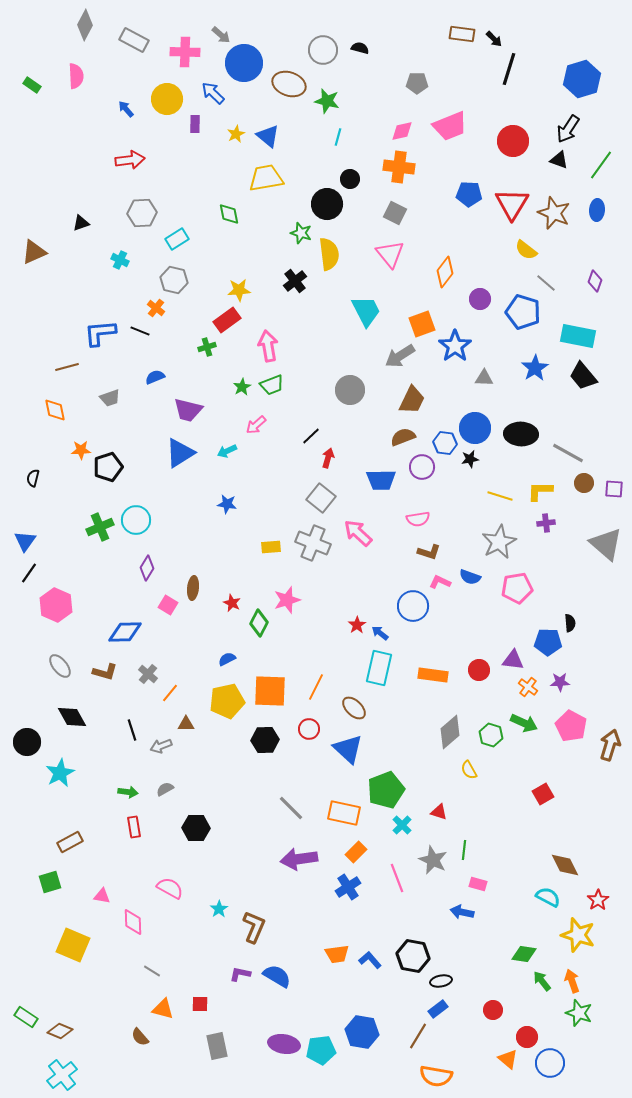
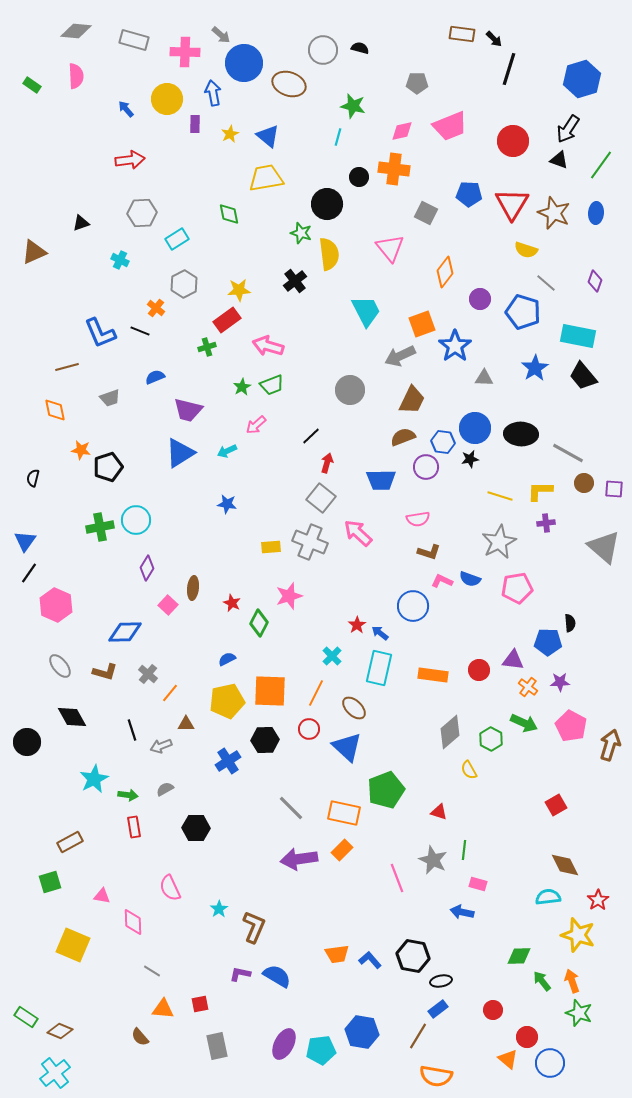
gray diamond at (85, 25): moved 9 px left, 6 px down; rotated 68 degrees clockwise
gray rectangle at (134, 40): rotated 12 degrees counterclockwise
blue arrow at (213, 93): rotated 35 degrees clockwise
green star at (327, 101): moved 26 px right, 5 px down
yellow star at (236, 134): moved 6 px left
orange cross at (399, 167): moved 5 px left, 2 px down
black circle at (350, 179): moved 9 px right, 2 px up
blue ellipse at (597, 210): moved 1 px left, 3 px down
gray square at (395, 213): moved 31 px right
yellow semicircle at (526, 250): rotated 20 degrees counterclockwise
pink triangle at (390, 254): moved 6 px up
gray hexagon at (174, 280): moved 10 px right, 4 px down; rotated 20 degrees clockwise
blue L-shape at (100, 333): rotated 108 degrees counterclockwise
pink arrow at (268, 346): rotated 64 degrees counterclockwise
gray arrow at (400, 356): rotated 8 degrees clockwise
blue hexagon at (445, 443): moved 2 px left, 1 px up
orange star at (81, 450): rotated 12 degrees clockwise
red arrow at (328, 458): moved 1 px left, 5 px down
purple circle at (422, 467): moved 4 px right
green cross at (100, 527): rotated 12 degrees clockwise
gray cross at (313, 543): moved 3 px left, 1 px up
gray triangle at (606, 544): moved 2 px left, 3 px down
blue semicircle at (470, 577): moved 2 px down
pink L-shape at (440, 582): moved 2 px right, 1 px up
pink star at (287, 600): moved 2 px right, 4 px up
pink square at (168, 605): rotated 12 degrees clockwise
orange line at (316, 687): moved 6 px down
green hexagon at (491, 735): moved 4 px down; rotated 10 degrees clockwise
blue triangle at (348, 749): moved 1 px left, 2 px up
cyan star at (60, 773): moved 34 px right, 6 px down
green arrow at (128, 792): moved 3 px down
red square at (543, 794): moved 13 px right, 11 px down
cyan cross at (402, 825): moved 70 px left, 169 px up
orange rectangle at (356, 852): moved 14 px left, 2 px up
blue cross at (348, 887): moved 120 px left, 126 px up
pink semicircle at (170, 888): rotated 144 degrees counterclockwise
cyan semicircle at (548, 897): rotated 35 degrees counterclockwise
green diamond at (524, 954): moved 5 px left, 2 px down; rotated 10 degrees counterclockwise
red square at (200, 1004): rotated 12 degrees counterclockwise
orange triangle at (163, 1009): rotated 10 degrees counterclockwise
purple ellipse at (284, 1044): rotated 72 degrees counterclockwise
cyan cross at (62, 1075): moved 7 px left, 2 px up
